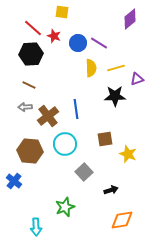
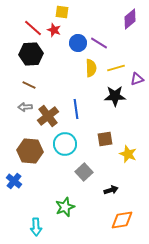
red star: moved 6 px up
